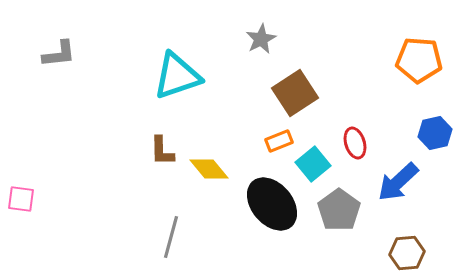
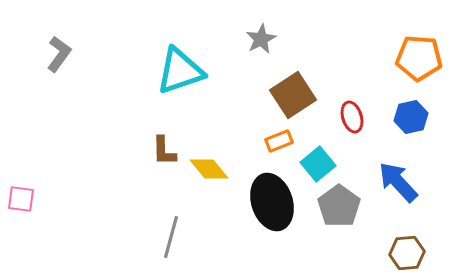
gray L-shape: rotated 48 degrees counterclockwise
orange pentagon: moved 2 px up
cyan triangle: moved 3 px right, 5 px up
brown square: moved 2 px left, 2 px down
blue hexagon: moved 24 px left, 16 px up
red ellipse: moved 3 px left, 26 px up
brown L-shape: moved 2 px right
cyan square: moved 5 px right
blue arrow: rotated 90 degrees clockwise
black ellipse: moved 2 px up; rotated 22 degrees clockwise
gray pentagon: moved 4 px up
